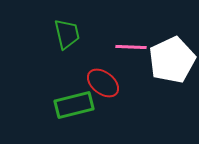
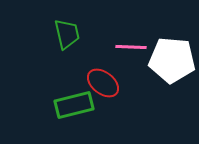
white pentagon: rotated 30 degrees clockwise
